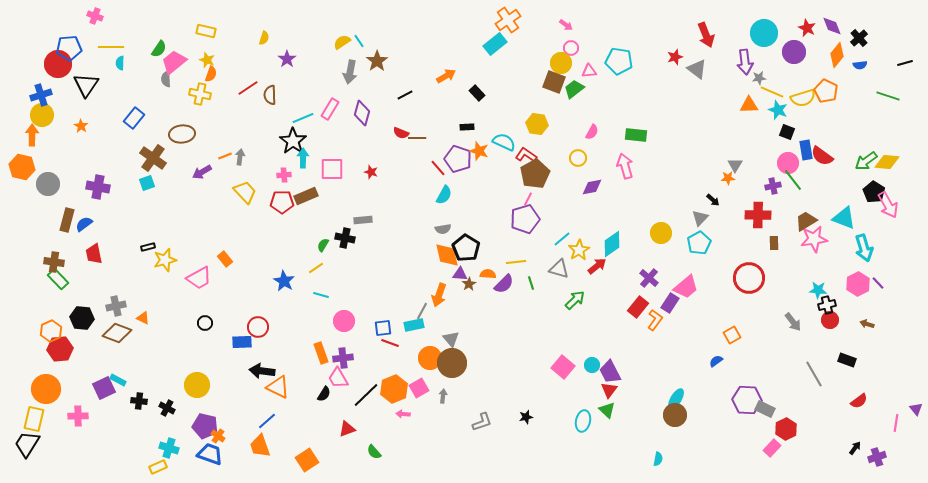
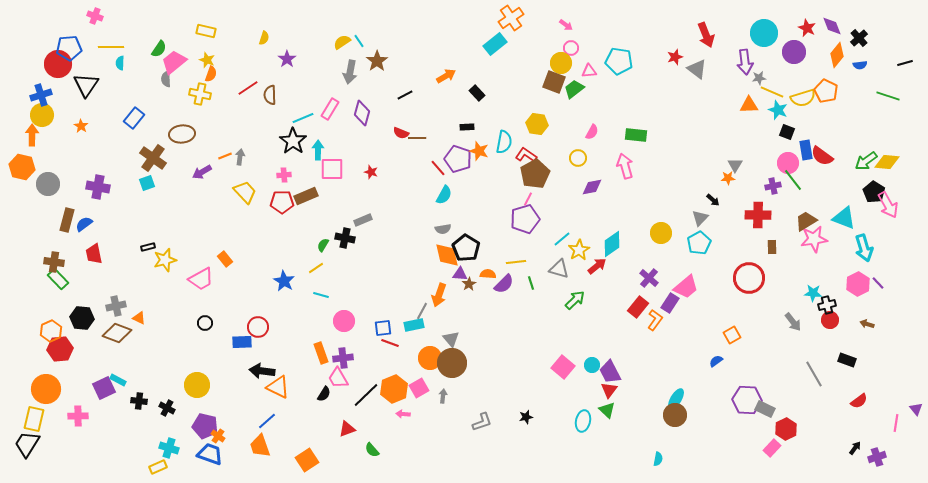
orange cross at (508, 20): moved 3 px right, 2 px up
cyan semicircle at (504, 142): rotated 75 degrees clockwise
cyan arrow at (303, 158): moved 15 px right, 8 px up
gray rectangle at (363, 220): rotated 18 degrees counterclockwise
brown rectangle at (774, 243): moved 2 px left, 4 px down
pink trapezoid at (199, 278): moved 2 px right, 1 px down
cyan star at (818, 290): moved 5 px left, 3 px down
orange triangle at (143, 318): moved 4 px left
green semicircle at (374, 452): moved 2 px left, 2 px up
